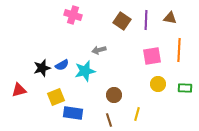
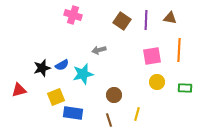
cyan star: moved 2 px left, 3 px down
yellow circle: moved 1 px left, 2 px up
